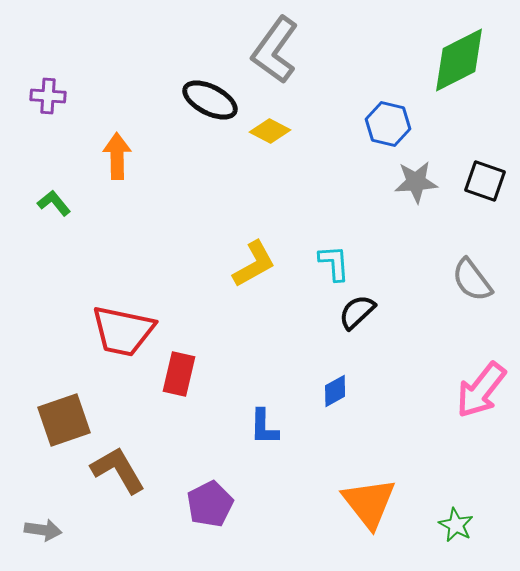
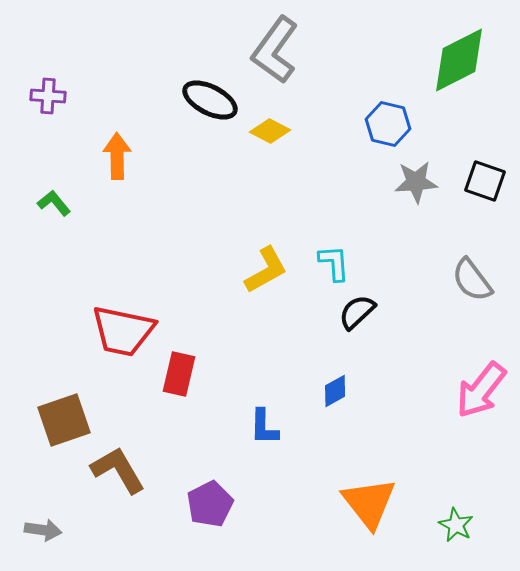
yellow L-shape: moved 12 px right, 6 px down
